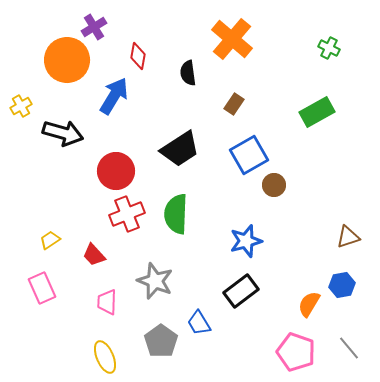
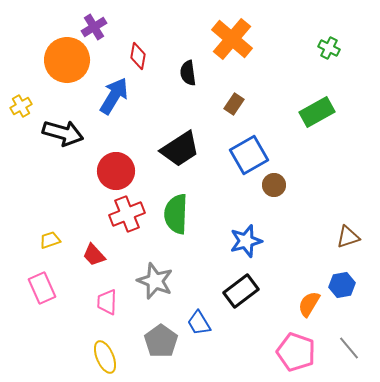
yellow trapezoid: rotated 15 degrees clockwise
